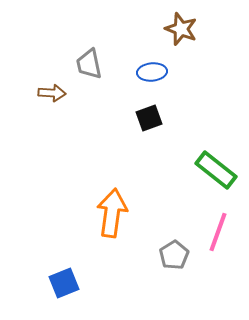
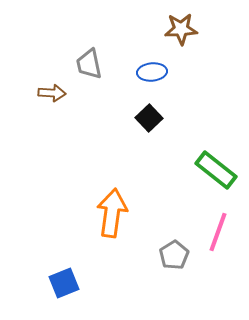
brown star: rotated 24 degrees counterclockwise
black square: rotated 24 degrees counterclockwise
